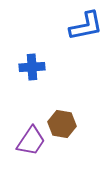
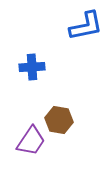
brown hexagon: moved 3 px left, 4 px up
